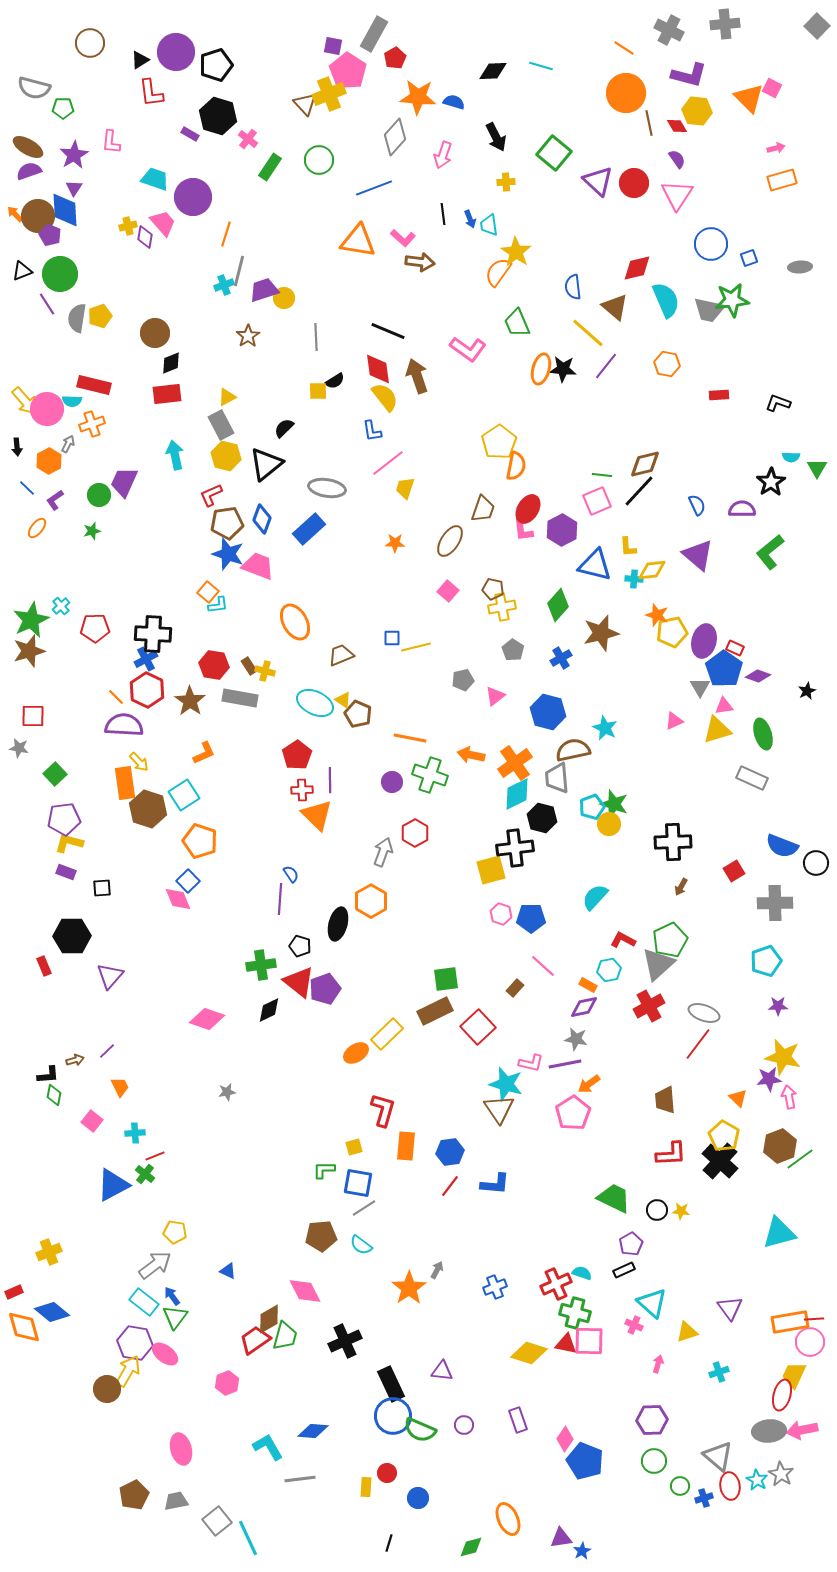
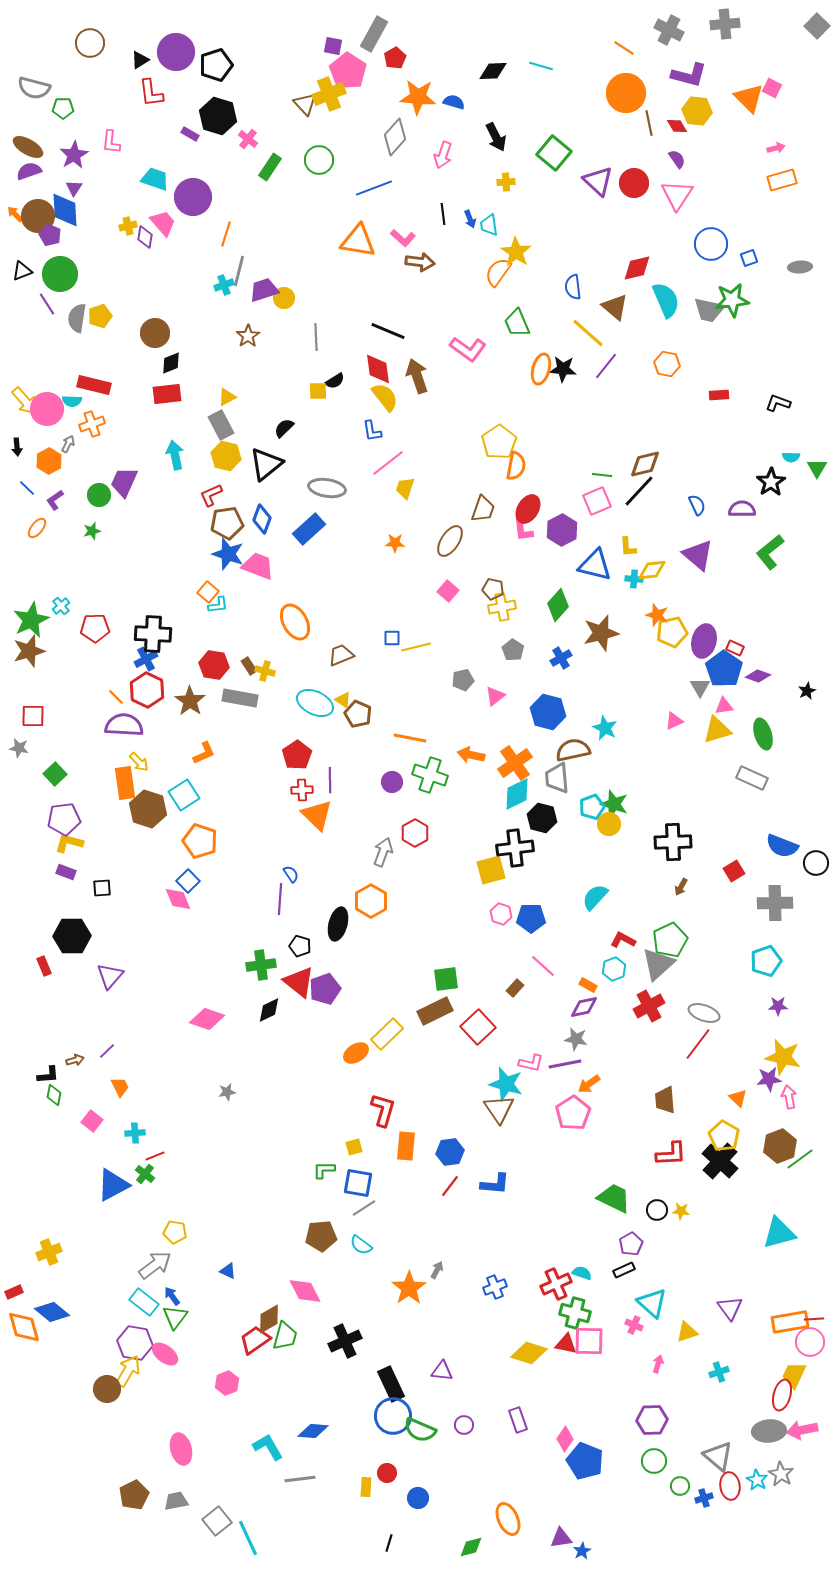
cyan hexagon at (609, 970): moved 5 px right, 1 px up; rotated 10 degrees counterclockwise
